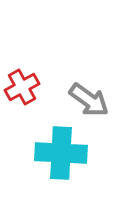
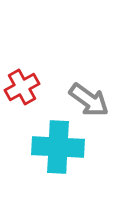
cyan cross: moved 3 px left, 6 px up
